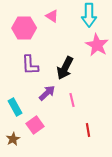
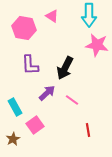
pink hexagon: rotated 10 degrees clockwise
pink star: rotated 20 degrees counterclockwise
pink line: rotated 40 degrees counterclockwise
